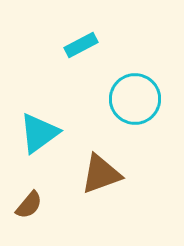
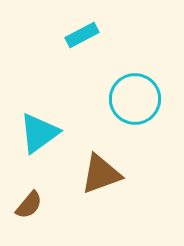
cyan rectangle: moved 1 px right, 10 px up
